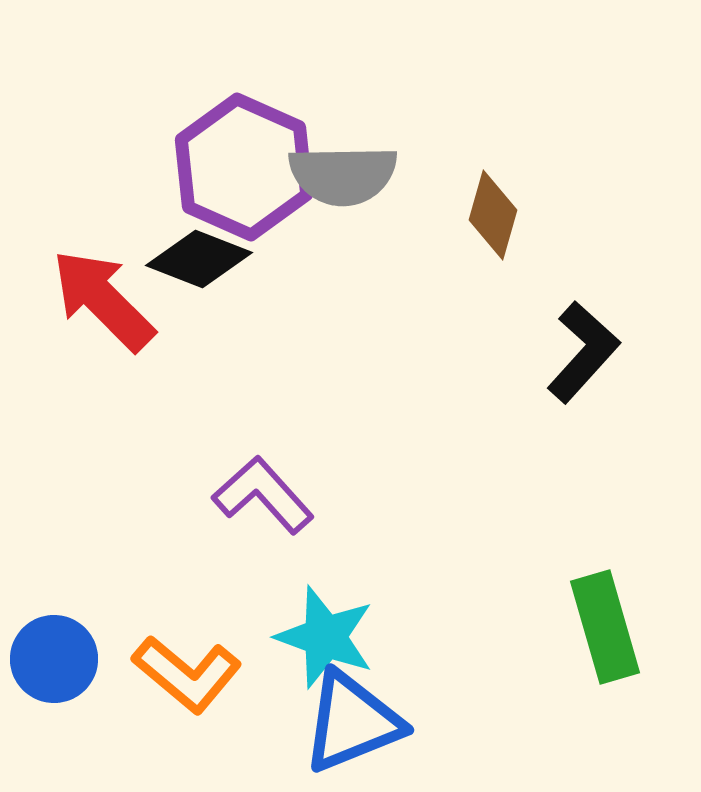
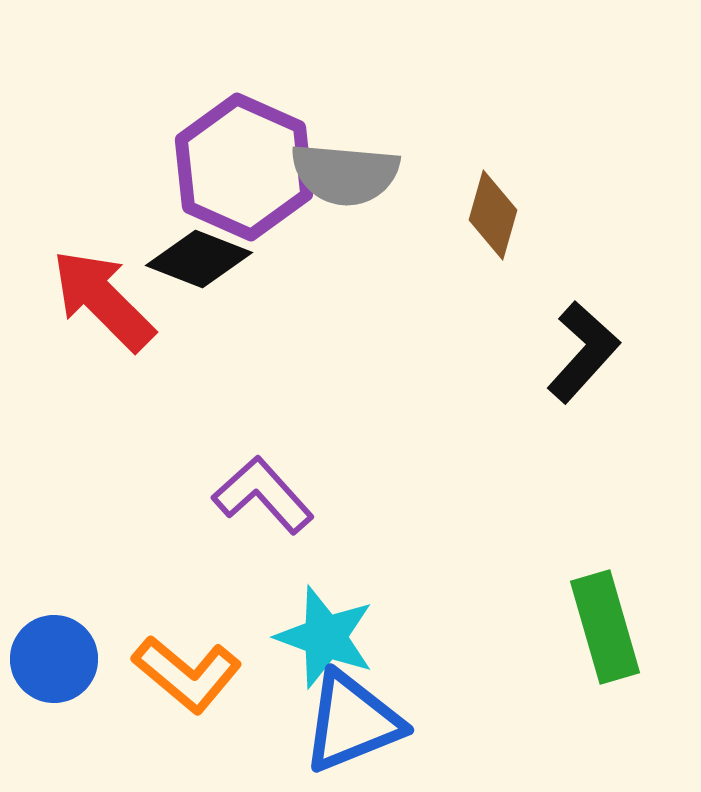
gray semicircle: moved 2 px right, 1 px up; rotated 6 degrees clockwise
